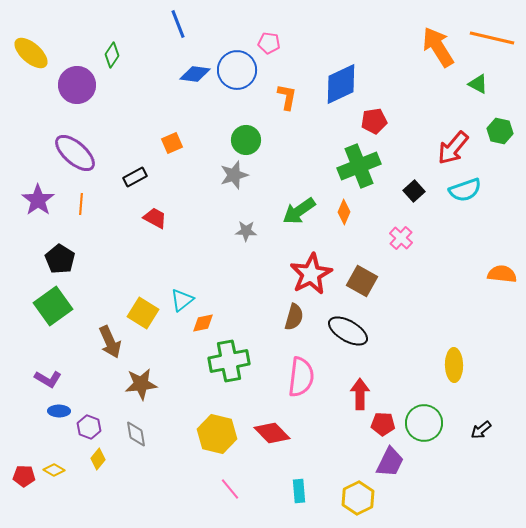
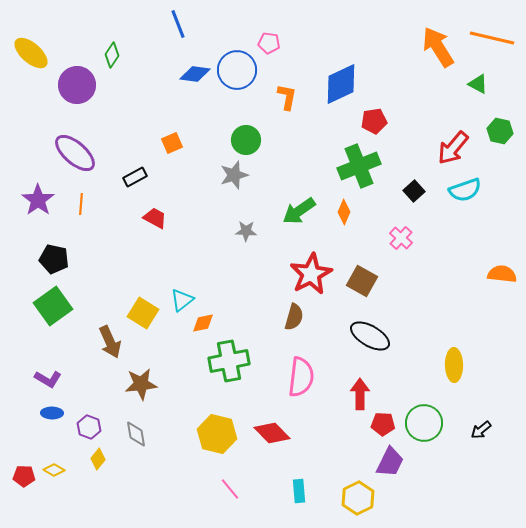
black pentagon at (60, 259): moved 6 px left; rotated 20 degrees counterclockwise
black ellipse at (348, 331): moved 22 px right, 5 px down
blue ellipse at (59, 411): moved 7 px left, 2 px down
